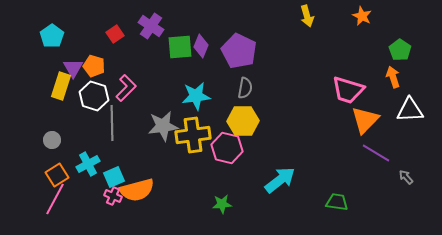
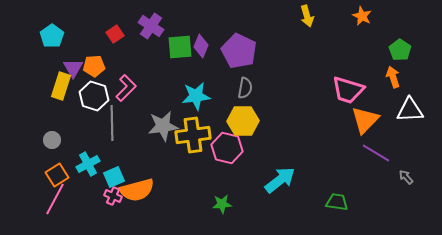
orange pentagon: rotated 20 degrees counterclockwise
